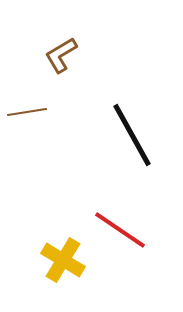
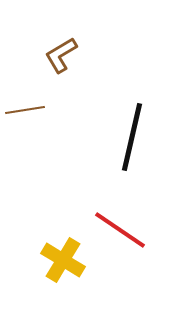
brown line: moved 2 px left, 2 px up
black line: moved 2 px down; rotated 42 degrees clockwise
